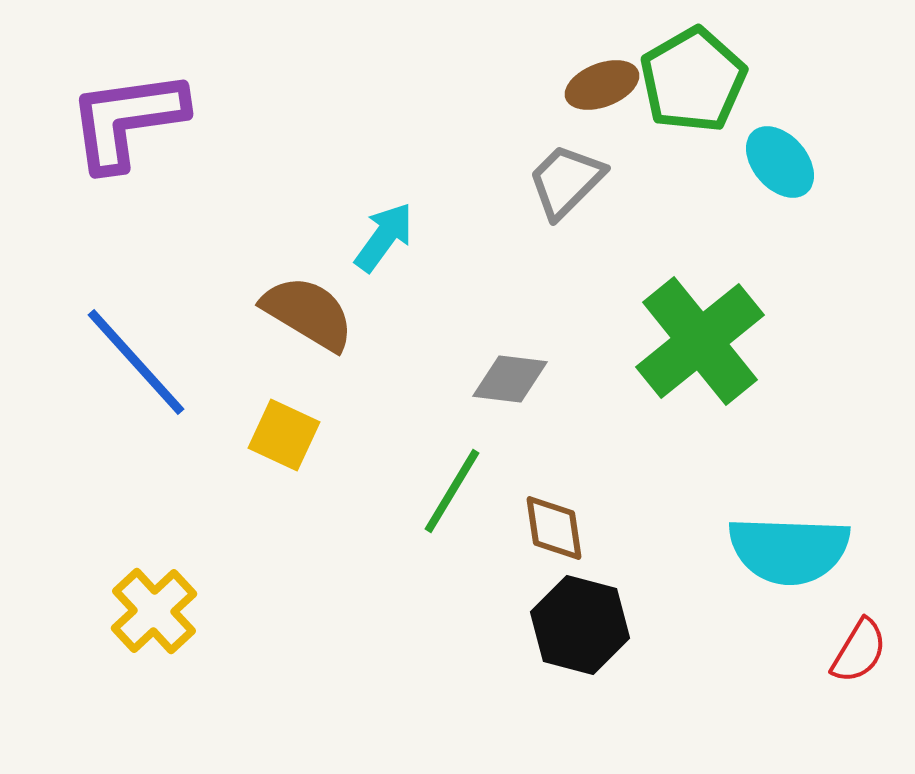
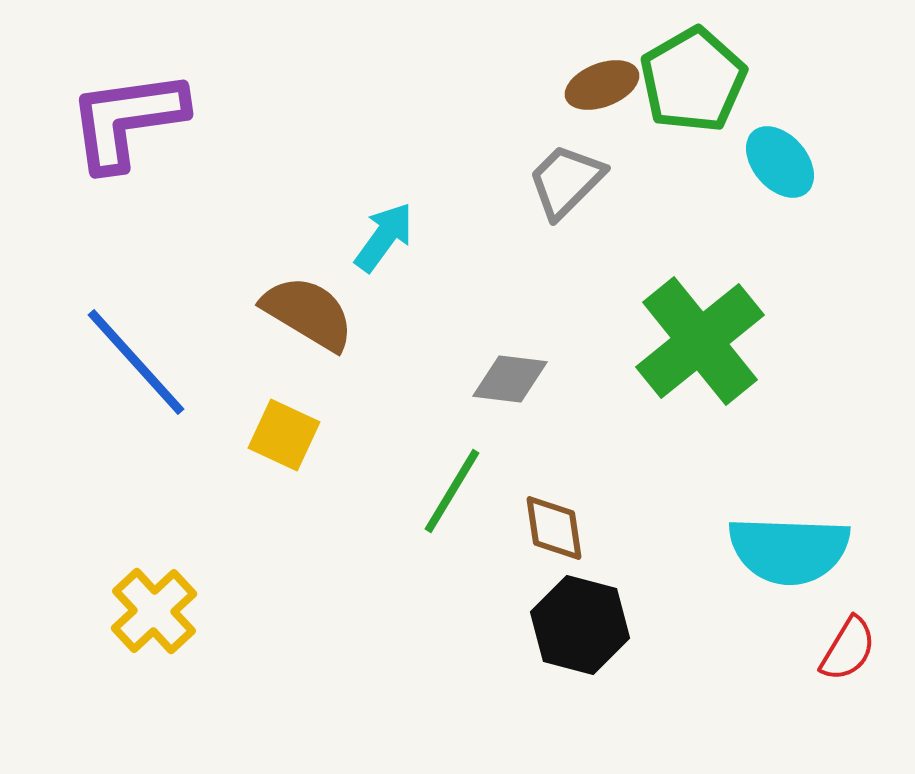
red semicircle: moved 11 px left, 2 px up
